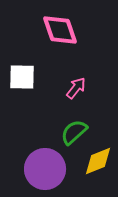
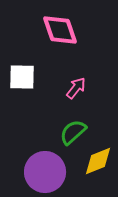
green semicircle: moved 1 px left
purple circle: moved 3 px down
